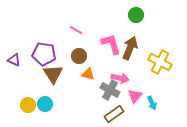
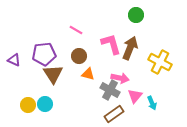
purple pentagon: rotated 15 degrees counterclockwise
